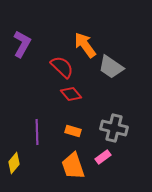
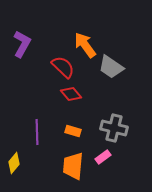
red semicircle: moved 1 px right
orange trapezoid: rotated 24 degrees clockwise
